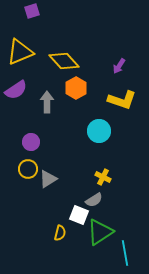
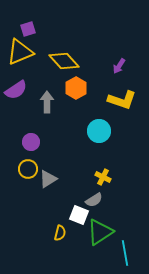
purple square: moved 4 px left, 18 px down
